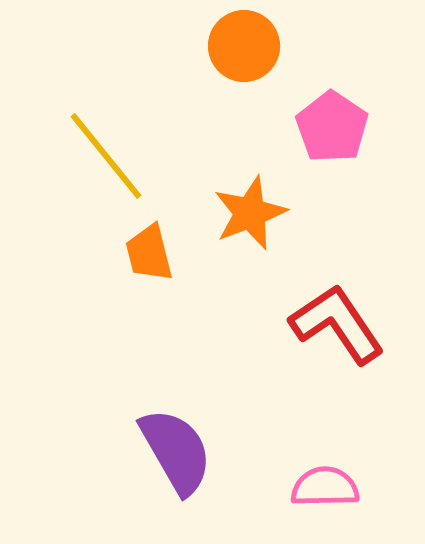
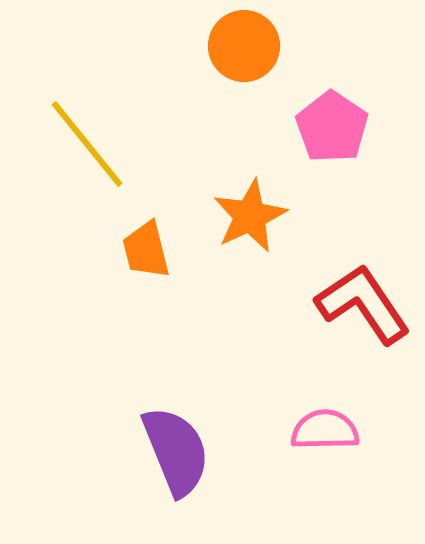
yellow line: moved 19 px left, 12 px up
orange star: moved 3 px down; rotated 4 degrees counterclockwise
orange trapezoid: moved 3 px left, 3 px up
red L-shape: moved 26 px right, 20 px up
purple semicircle: rotated 8 degrees clockwise
pink semicircle: moved 57 px up
